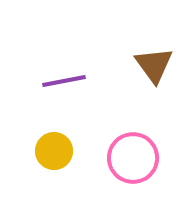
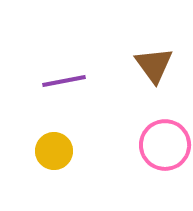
pink circle: moved 32 px right, 13 px up
